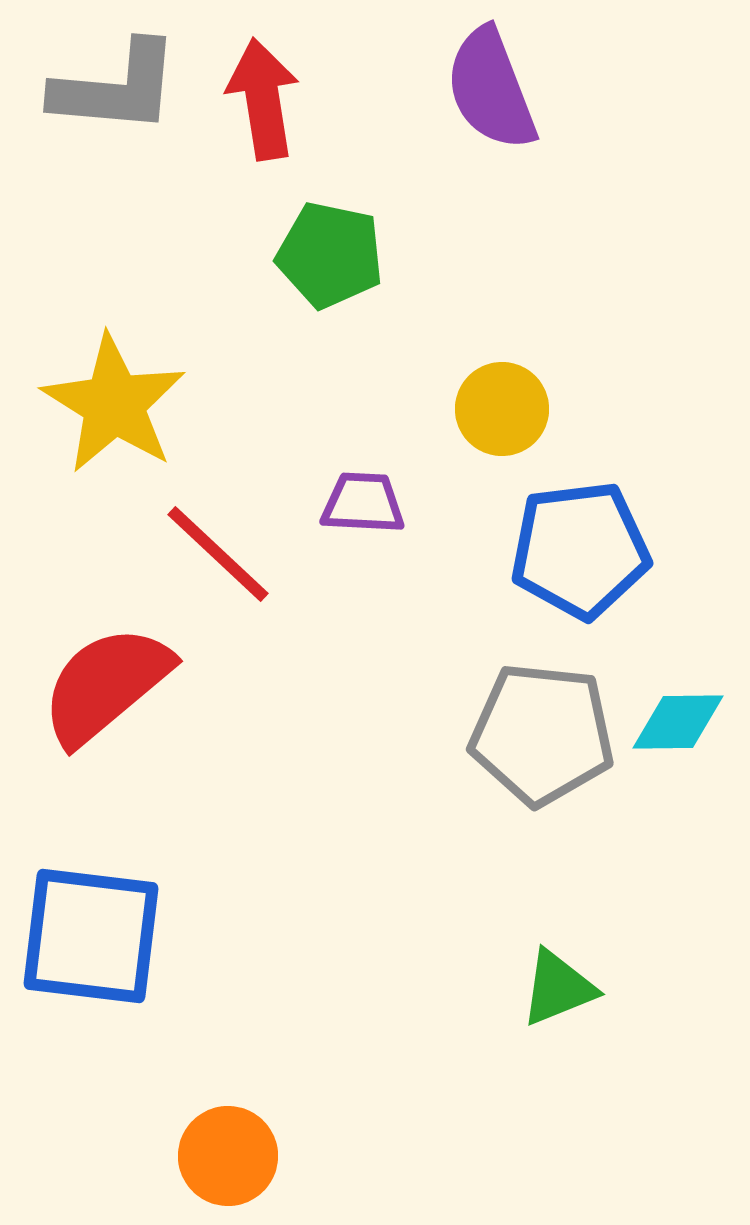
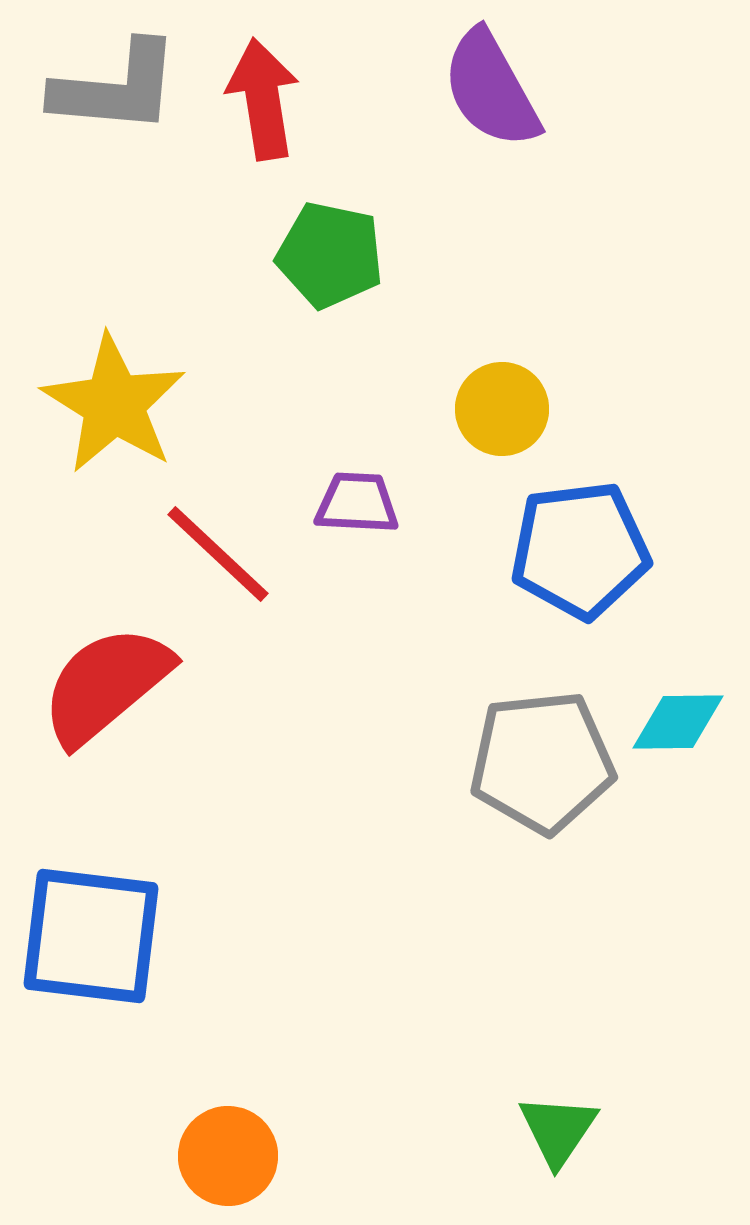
purple semicircle: rotated 8 degrees counterclockwise
purple trapezoid: moved 6 px left
gray pentagon: moved 28 px down; rotated 12 degrees counterclockwise
green triangle: moved 142 px down; rotated 34 degrees counterclockwise
